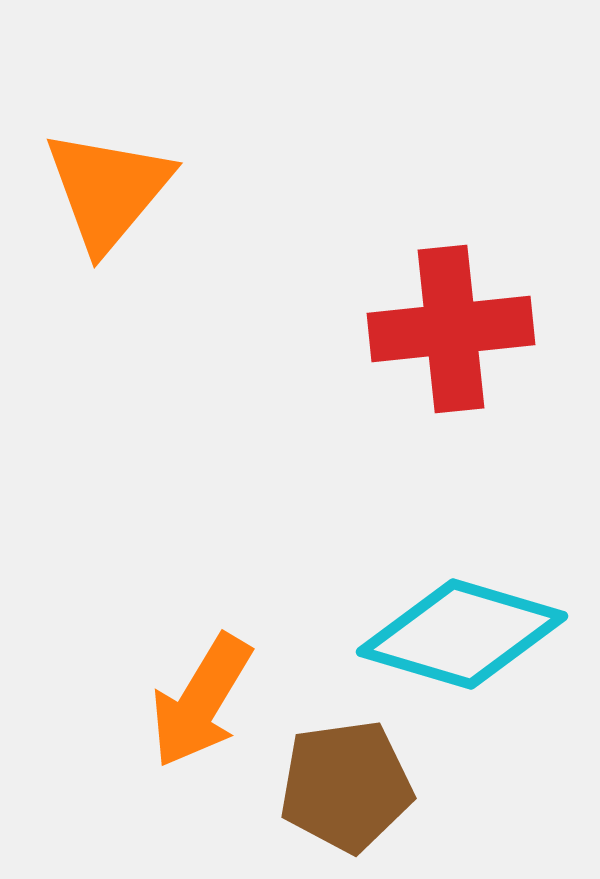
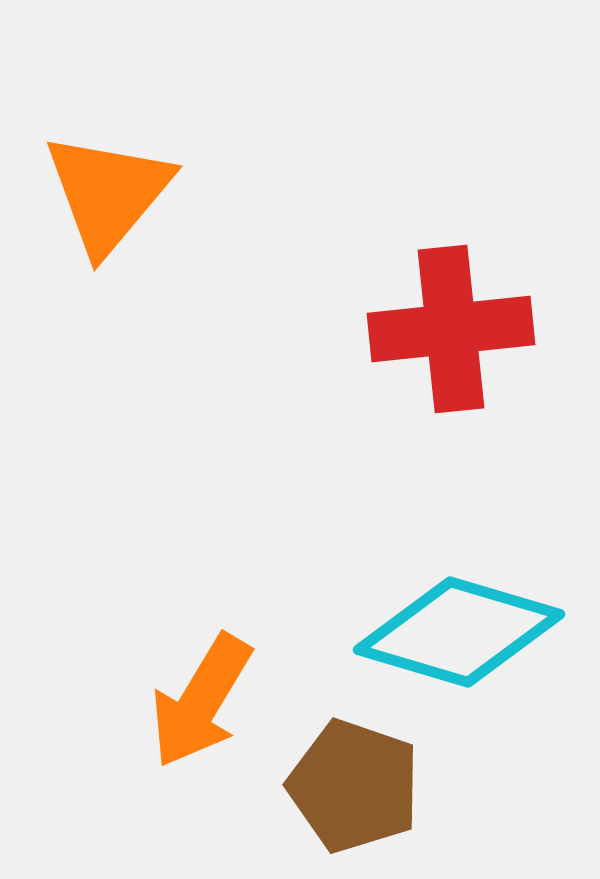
orange triangle: moved 3 px down
cyan diamond: moved 3 px left, 2 px up
brown pentagon: moved 8 px right; rotated 27 degrees clockwise
